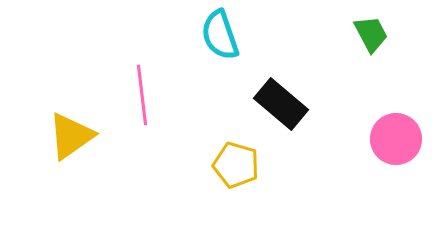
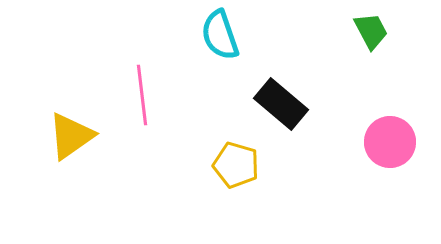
green trapezoid: moved 3 px up
pink circle: moved 6 px left, 3 px down
